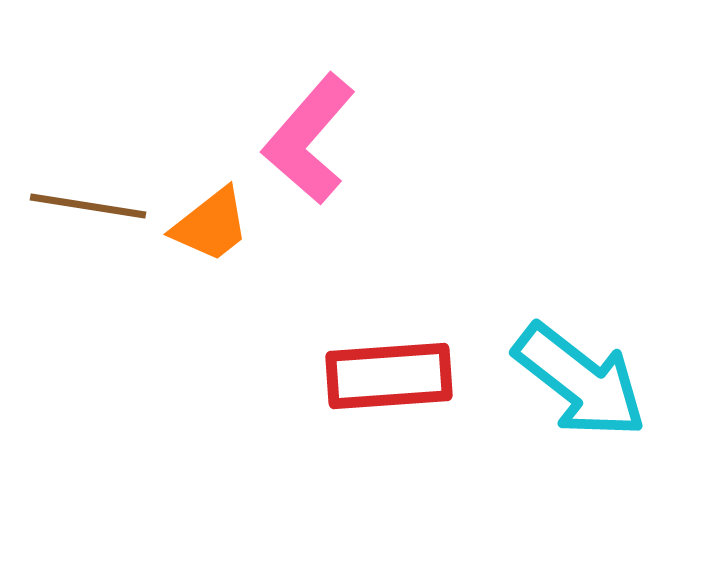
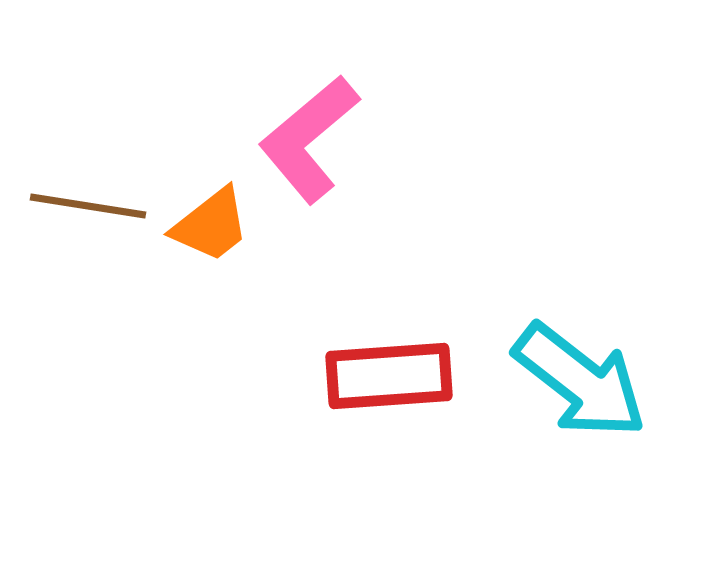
pink L-shape: rotated 9 degrees clockwise
